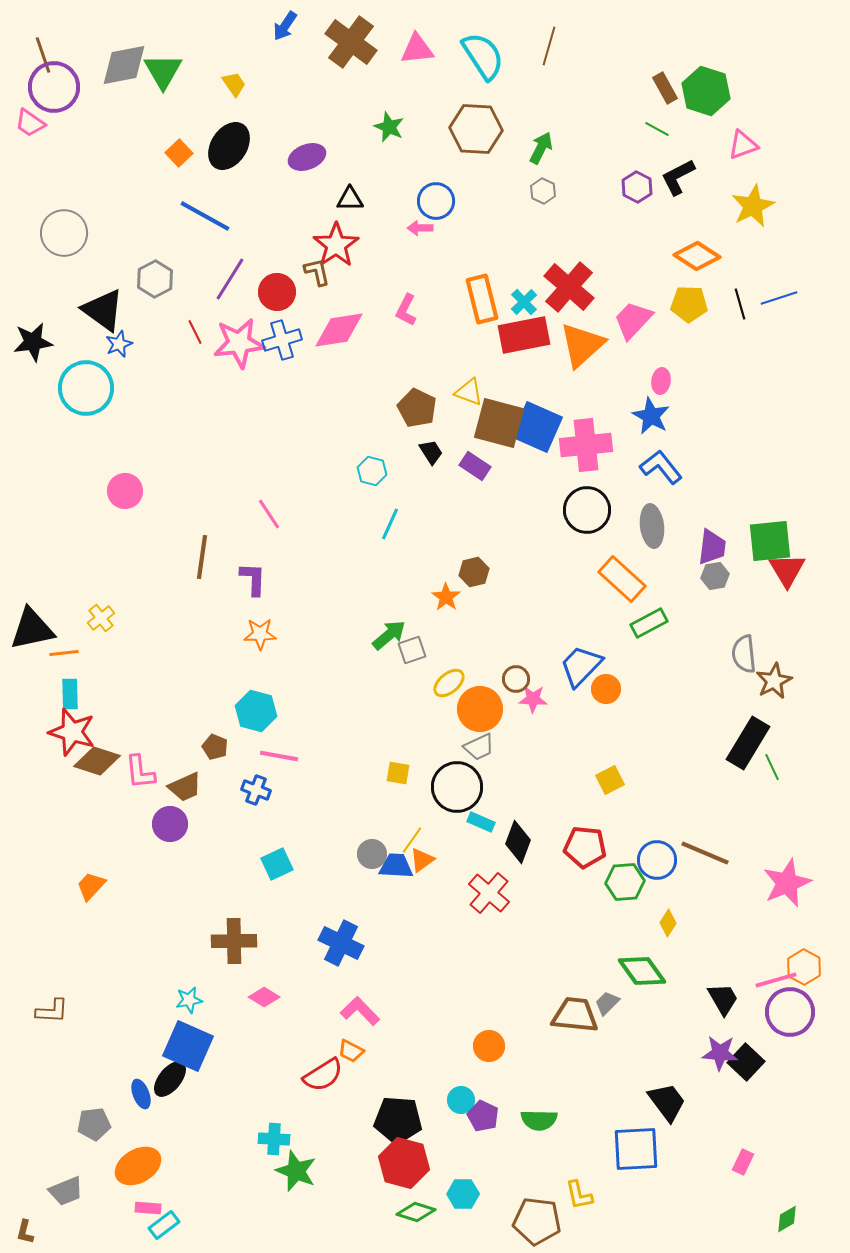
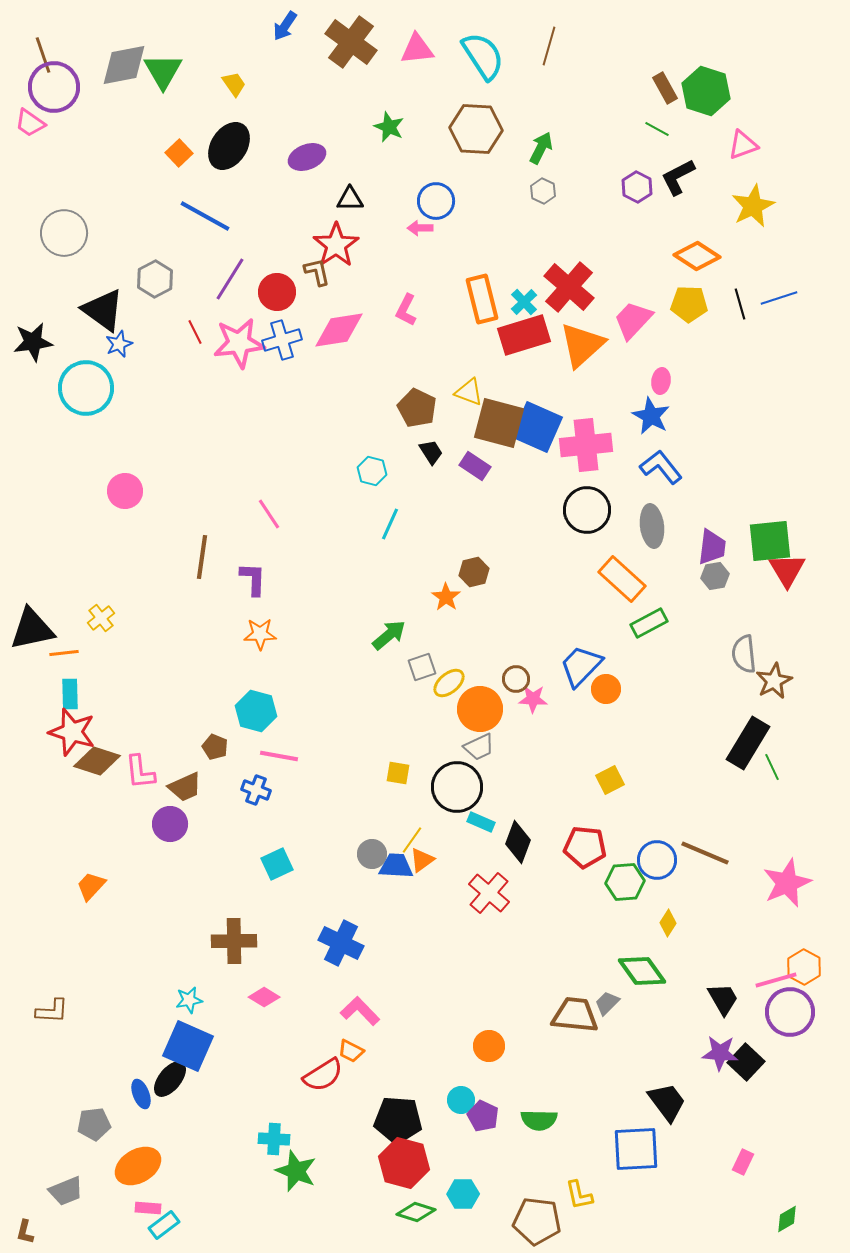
red rectangle at (524, 335): rotated 6 degrees counterclockwise
gray square at (412, 650): moved 10 px right, 17 px down
